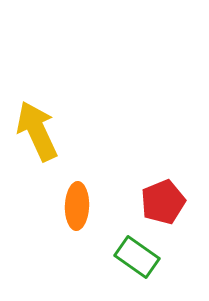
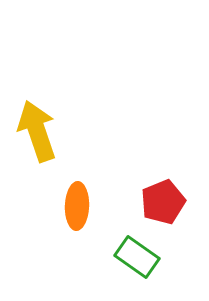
yellow arrow: rotated 6 degrees clockwise
